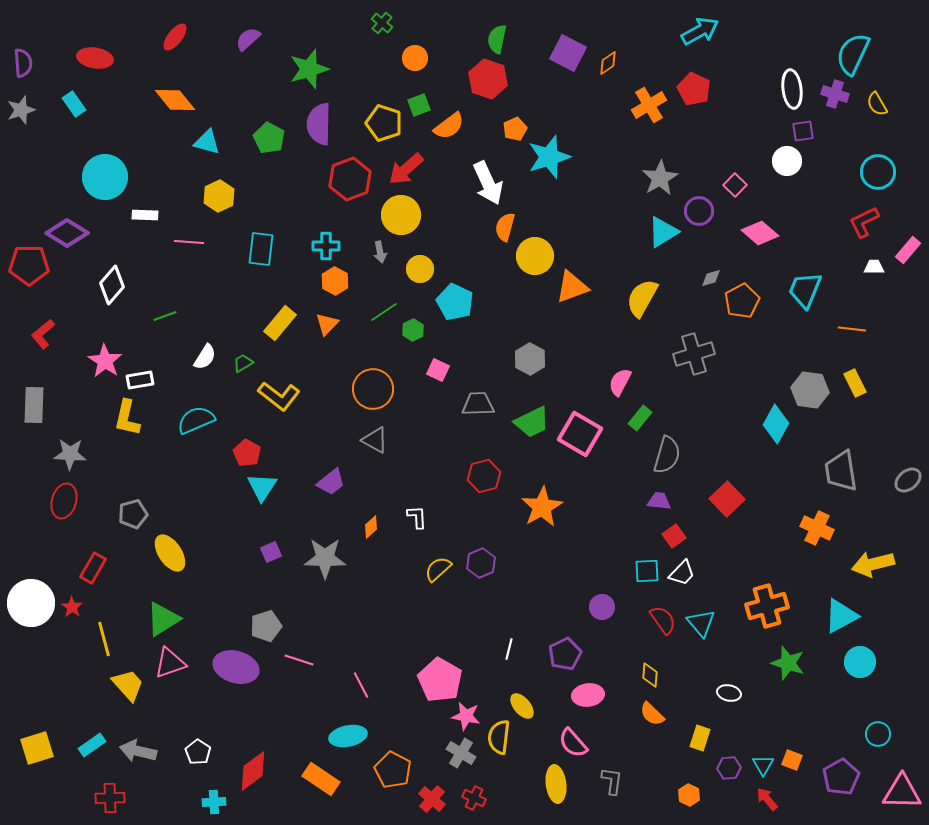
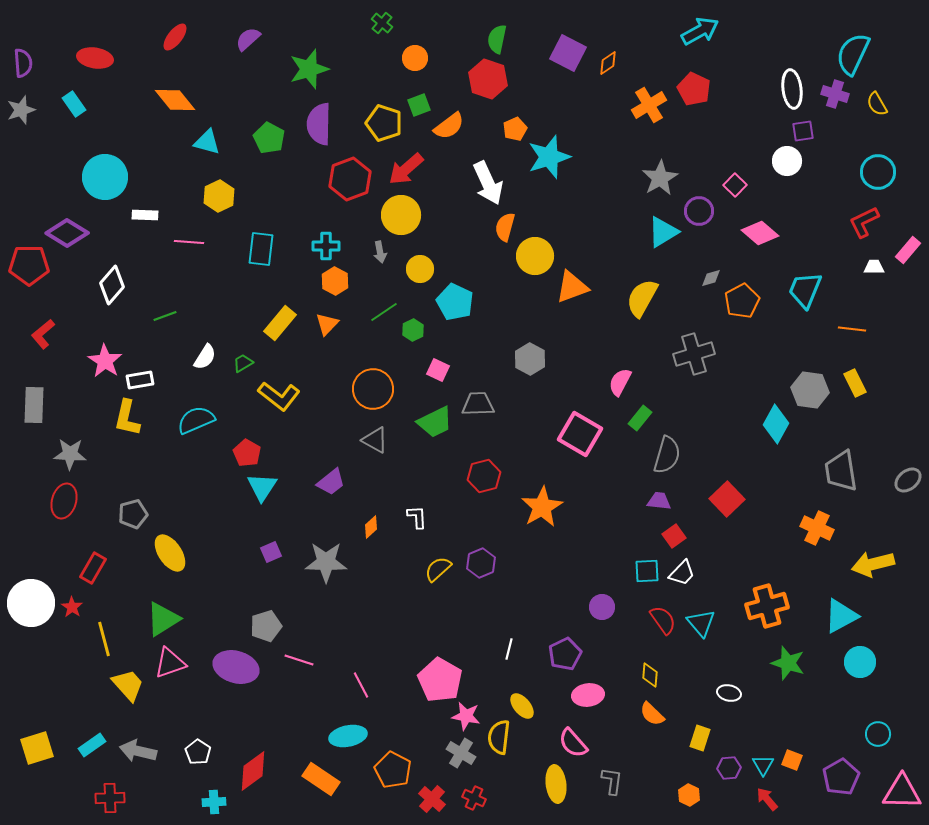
green trapezoid at (532, 422): moved 97 px left
gray star at (325, 558): moved 1 px right, 4 px down
